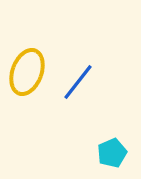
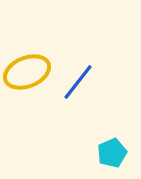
yellow ellipse: rotated 48 degrees clockwise
